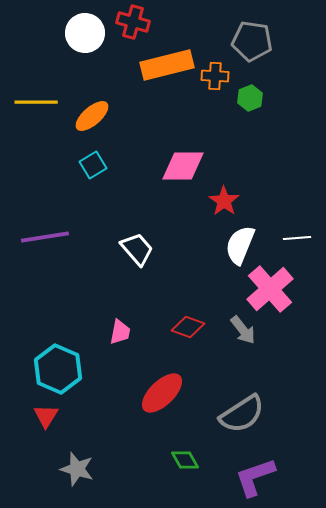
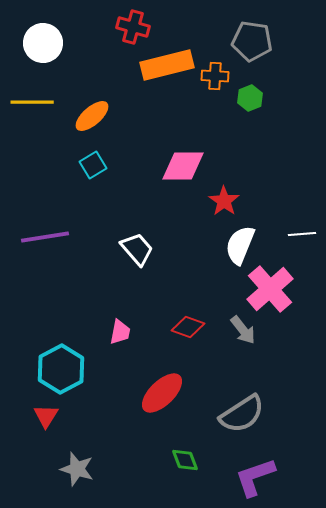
red cross: moved 5 px down
white circle: moved 42 px left, 10 px down
yellow line: moved 4 px left
white line: moved 5 px right, 4 px up
cyan hexagon: moved 3 px right; rotated 9 degrees clockwise
green diamond: rotated 8 degrees clockwise
